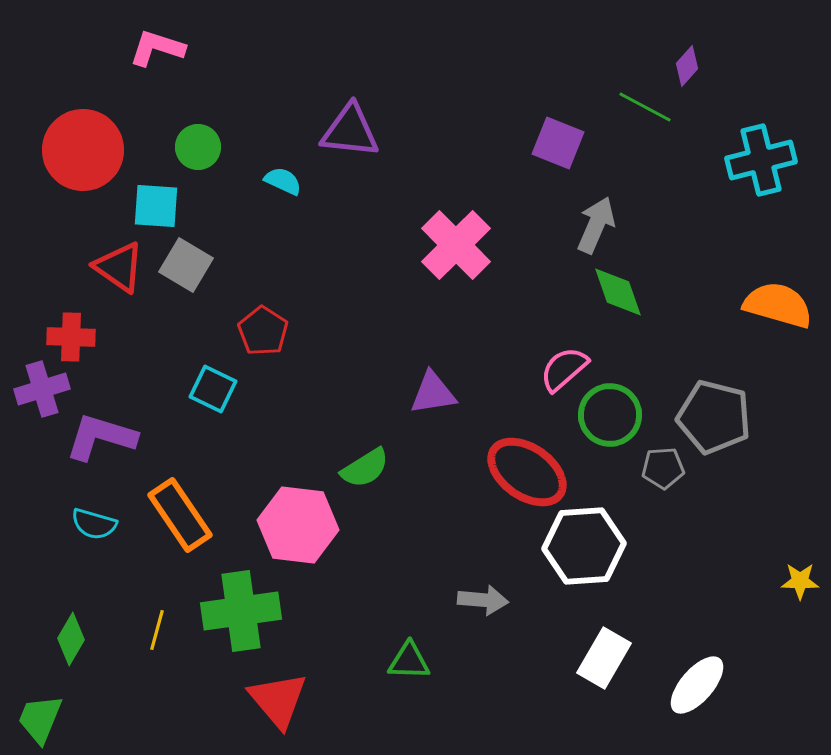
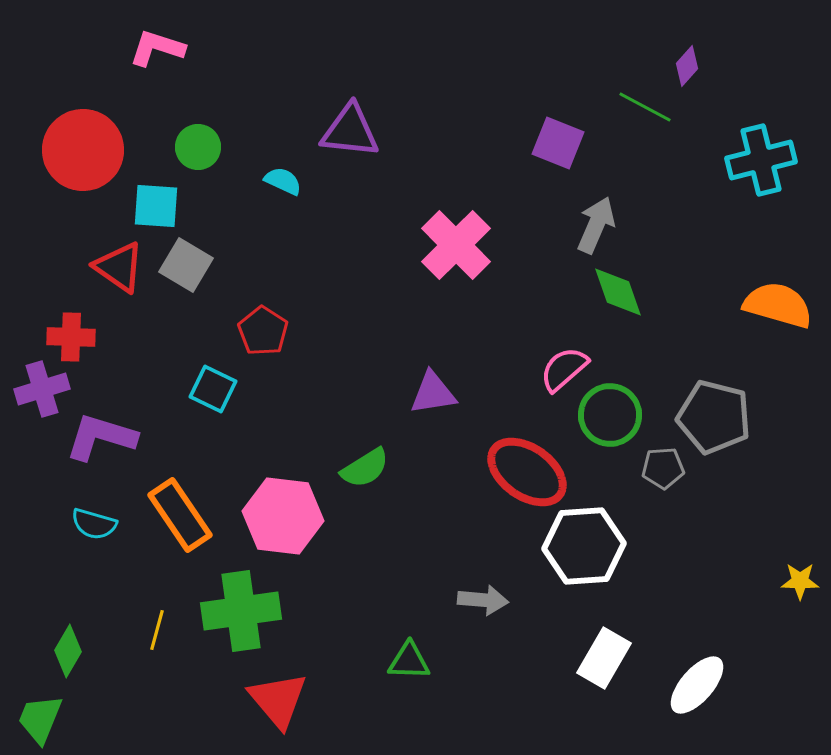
pink hexagon at (298, 525): moved 15 px left, 9 px up
green diamond at (71, 639): moved 3 px left, 12 px down
